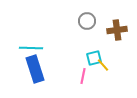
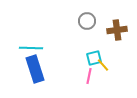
pink line: moved 6 px right
